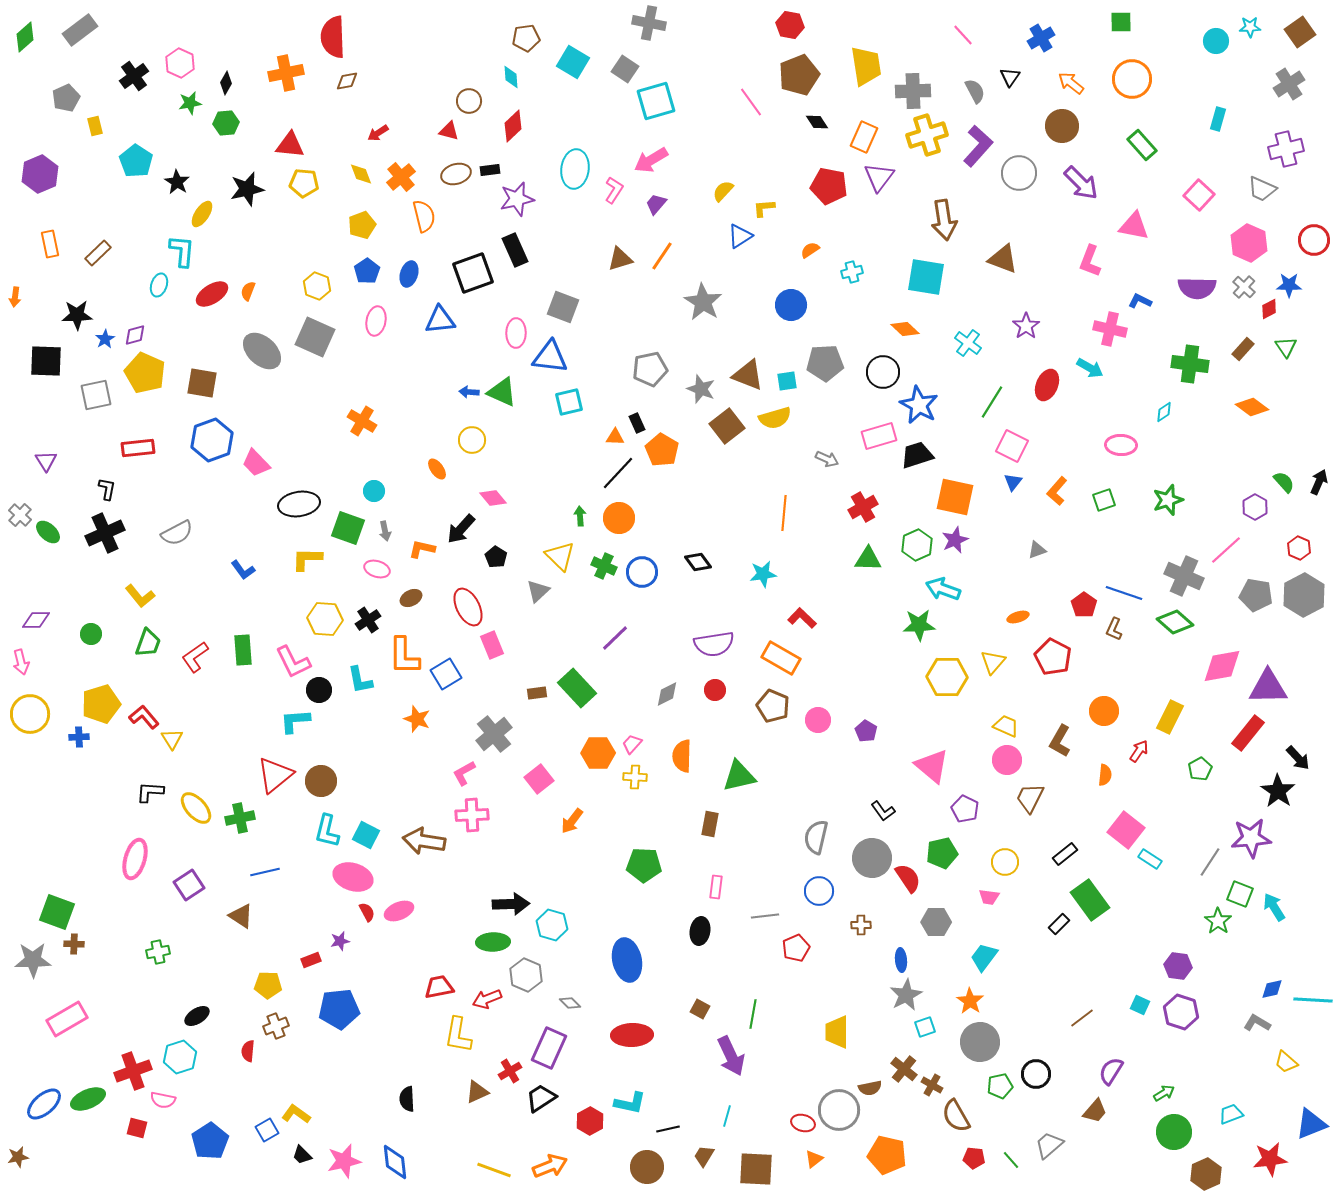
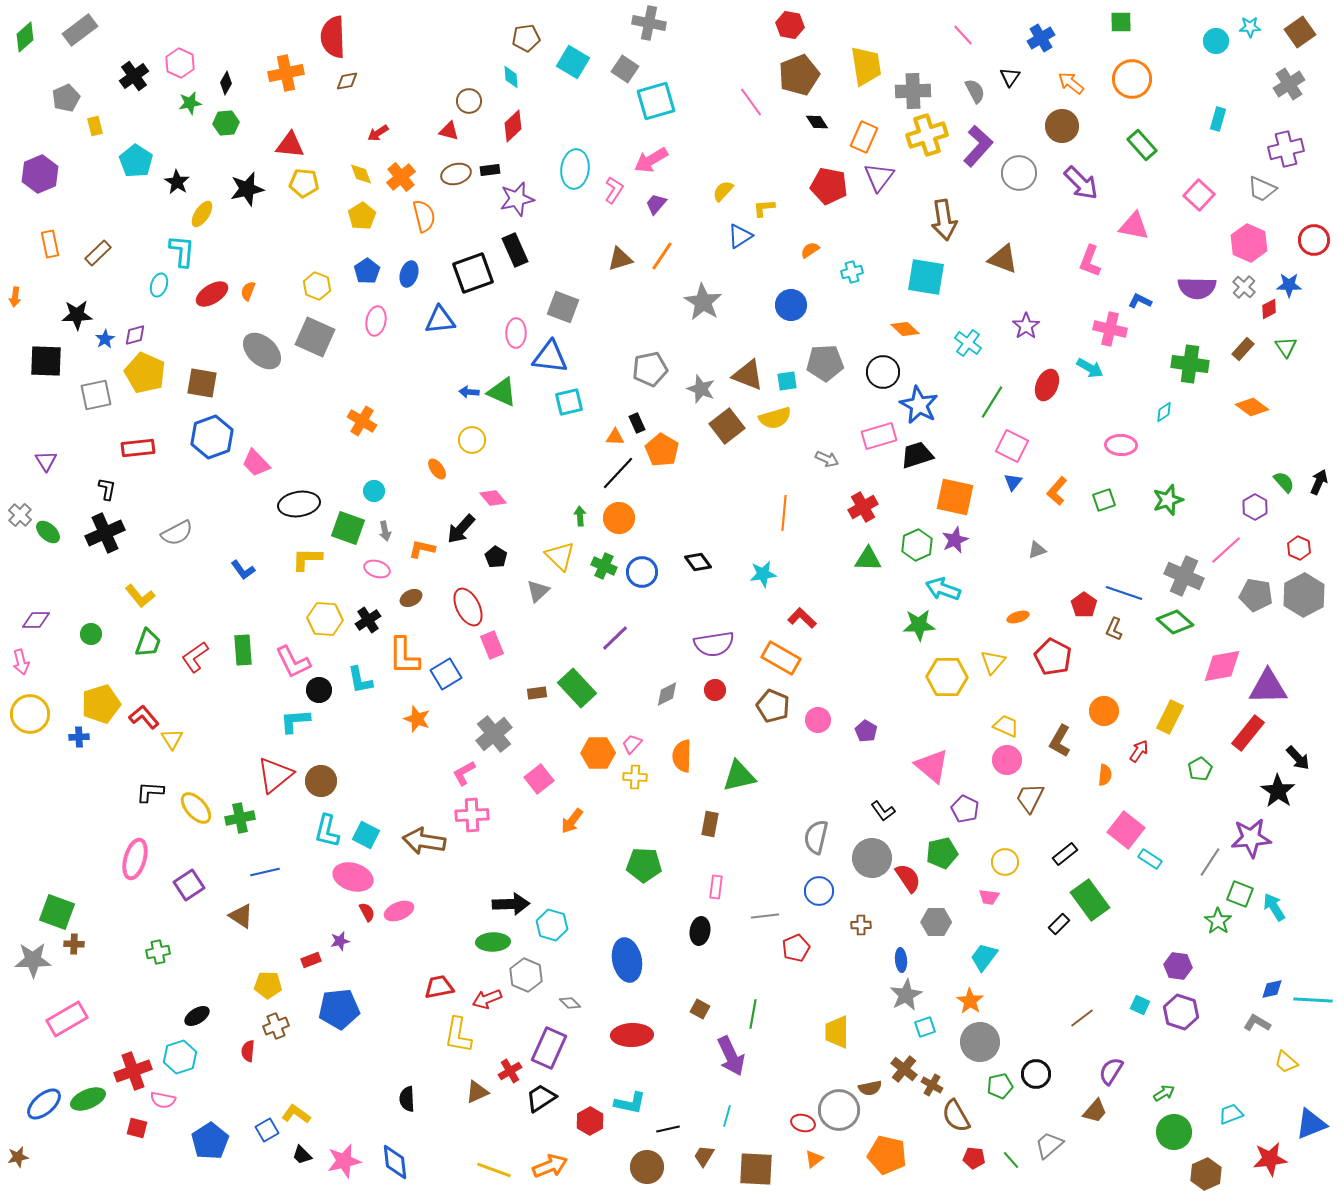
yellow pentagon at (362, 225): moved 9 px up; rotated 12 degrees counterclockwise
blue hexagon at (212, 440): moved 3 px up
